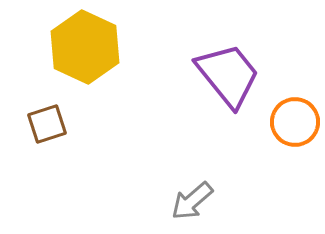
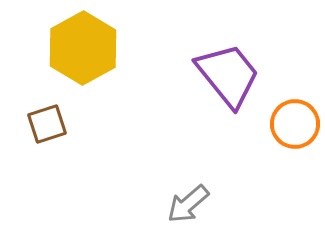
yellow hexagon: moved 2 px left, 1 px down; rotated 6 degrees clockwise
orange circle: moved 2 px down
gray arrow: moved 4 px left, 3 px down
